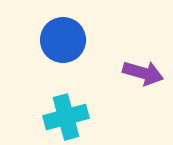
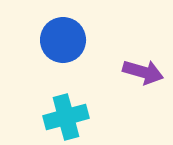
purple arrow: moved 1 px up
